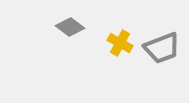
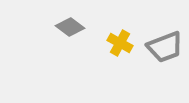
gray trapezoid: moved 3 px right, 1 px up
